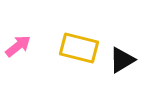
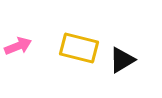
pink arrow: rotated 16 degrees clockwise
